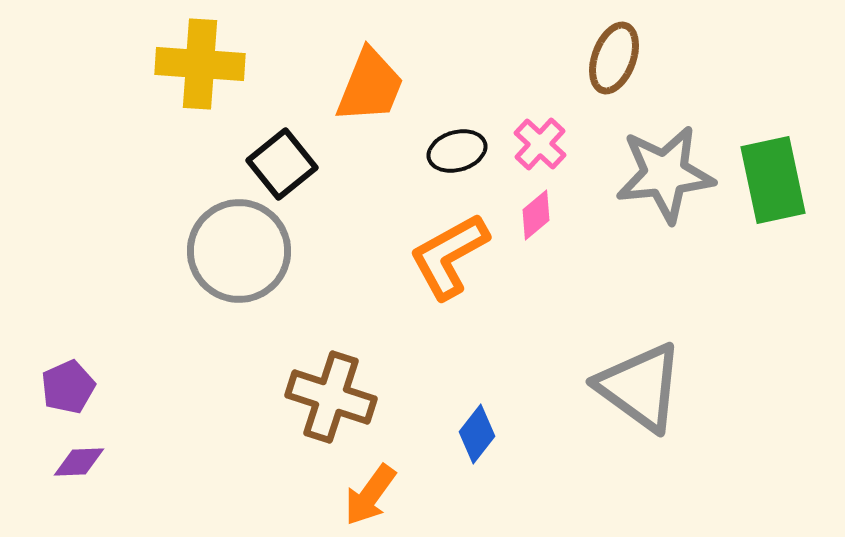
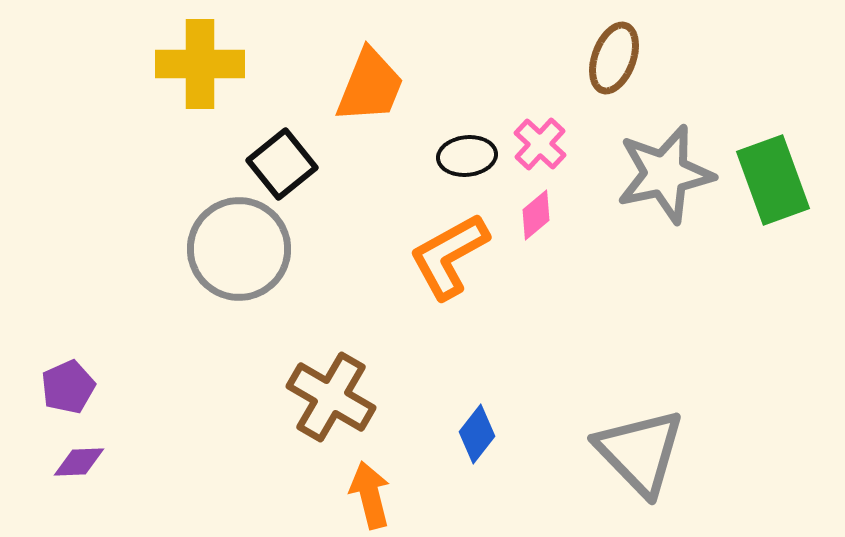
yellow cross: rotated 4 degrees counterclockwise
black ellipse: moved 10 px right, 5 px down; rotated 10 degrees clockwise
gray star: rotated 6 degrees counterclockwise
green rectangle: rotated 8 degrees counterclockwise
gray circle: moved 2 px up
gray triangle: moved 65 px down; rotated 10 degrees clockwise
brown cross: rotated 12 degrees clockwise
orange arrow: rotated 130 degrees clockwise
